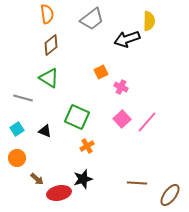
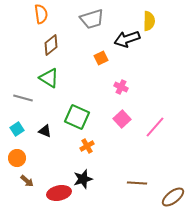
orange semicircle: moved 6 px left
gray trapezoid: rotated 20 degrees clockwise
orange square: moved 14 px up
pink line: moved 8 px right, 5 px down
brown arrow: moved 10 px left, 2 px down
brown ellipse: moved 3 px right, 2 px down; rotated 15 degrees clockwise
